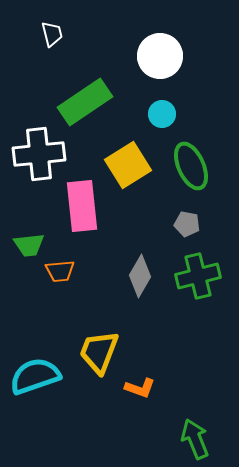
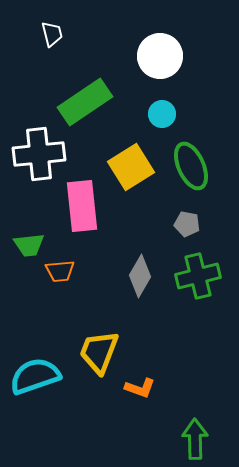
yellow square: moved 3 px right, 2 px down
green arrow: rotated 21 degrees clockwise
